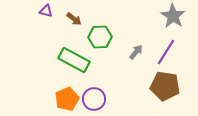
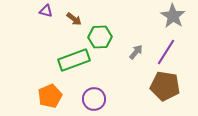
green rectangle: rotated 48 degrees counterclockwise
orange pentagon: moved 17 px left, 3 px up
